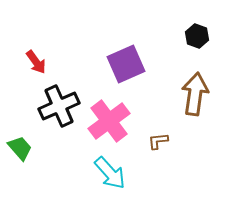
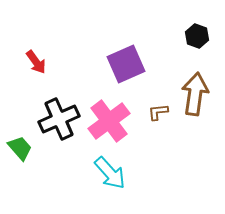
black cross: moved 13 px down
brown L-shape: moved 29 px up
